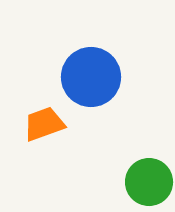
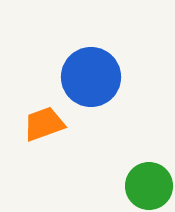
green circle: moved 4 px down
